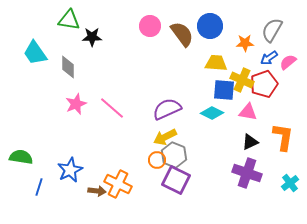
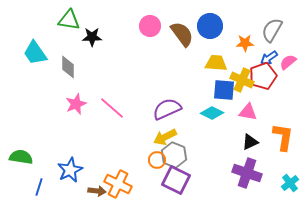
red pentagon: moved 1 px left, 8 px up
